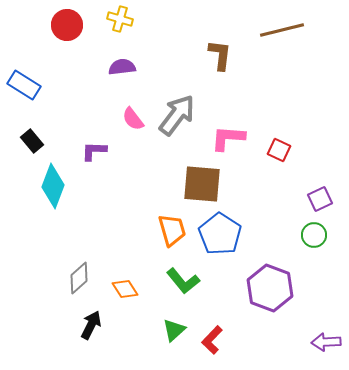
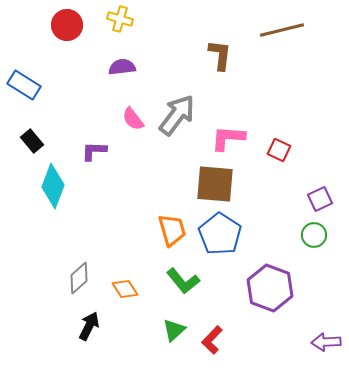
brown square: moved 13 px right
black arrow: moved 2 px left, 1 px down
